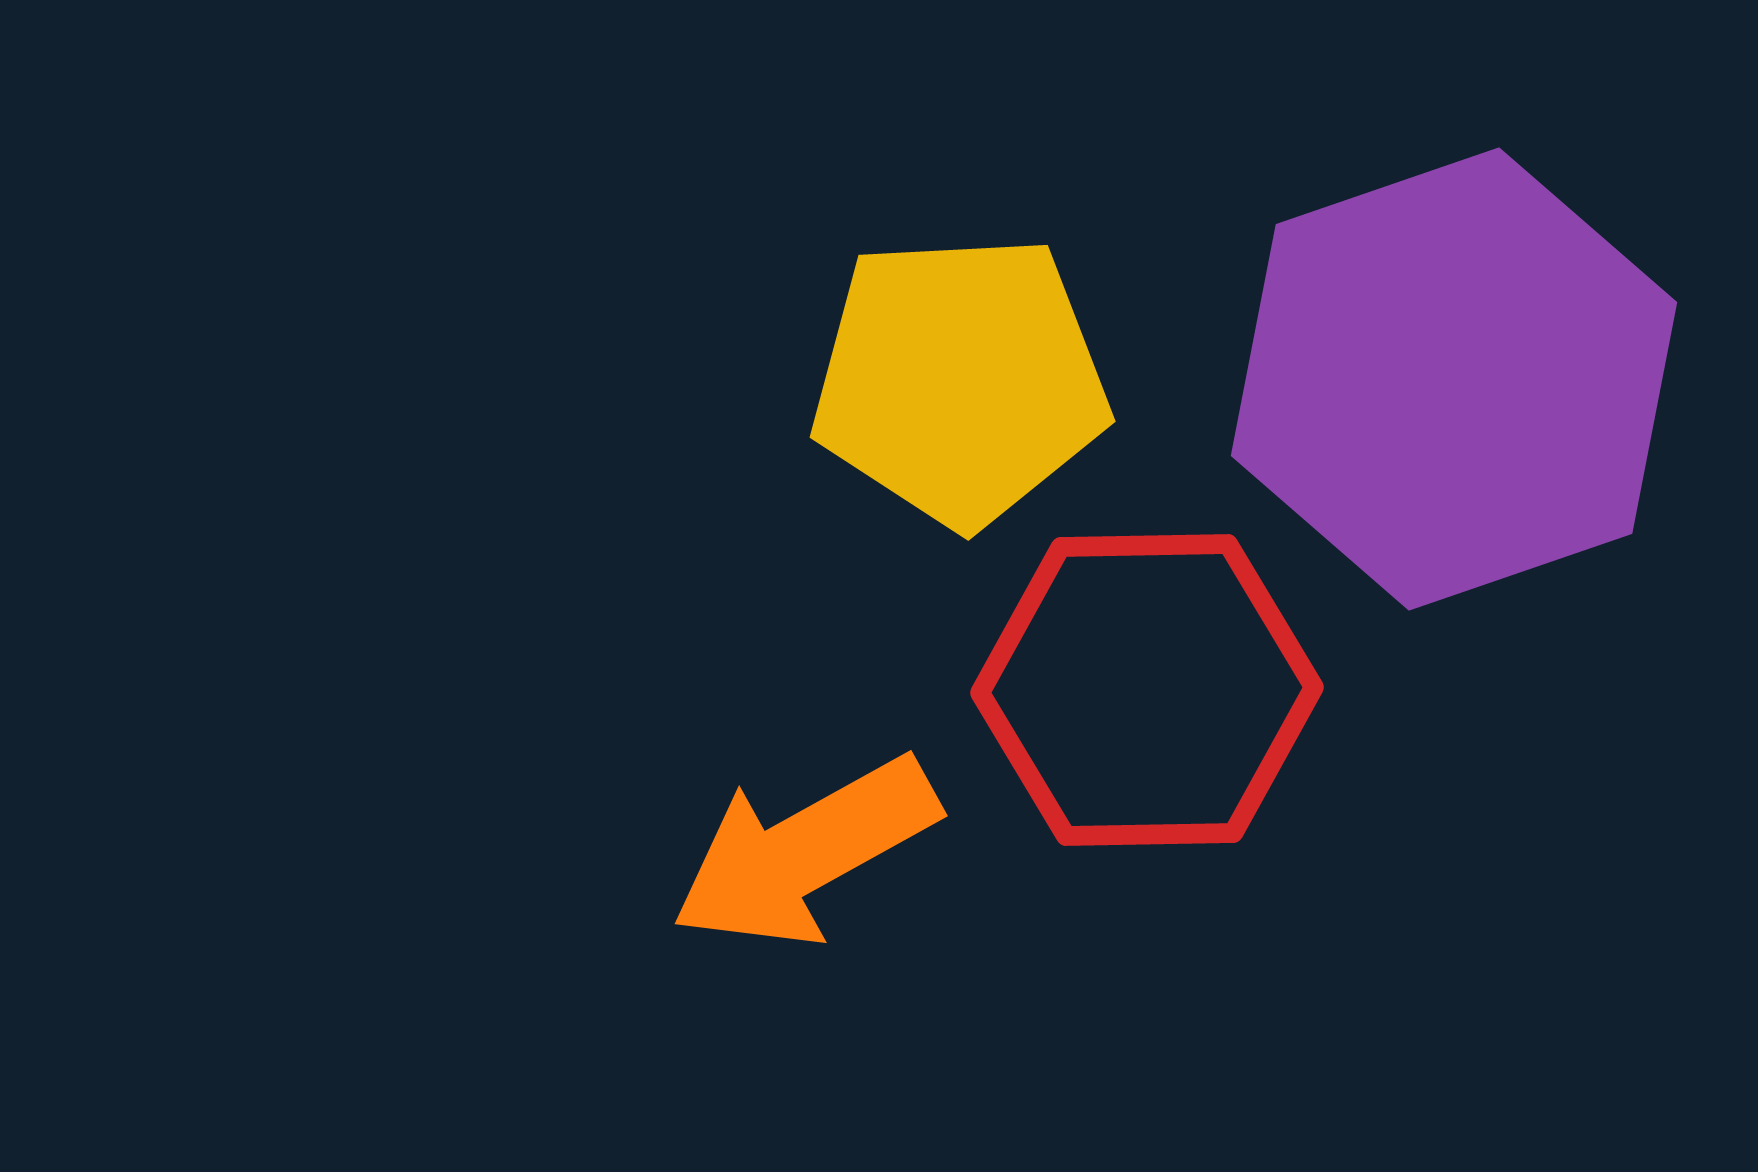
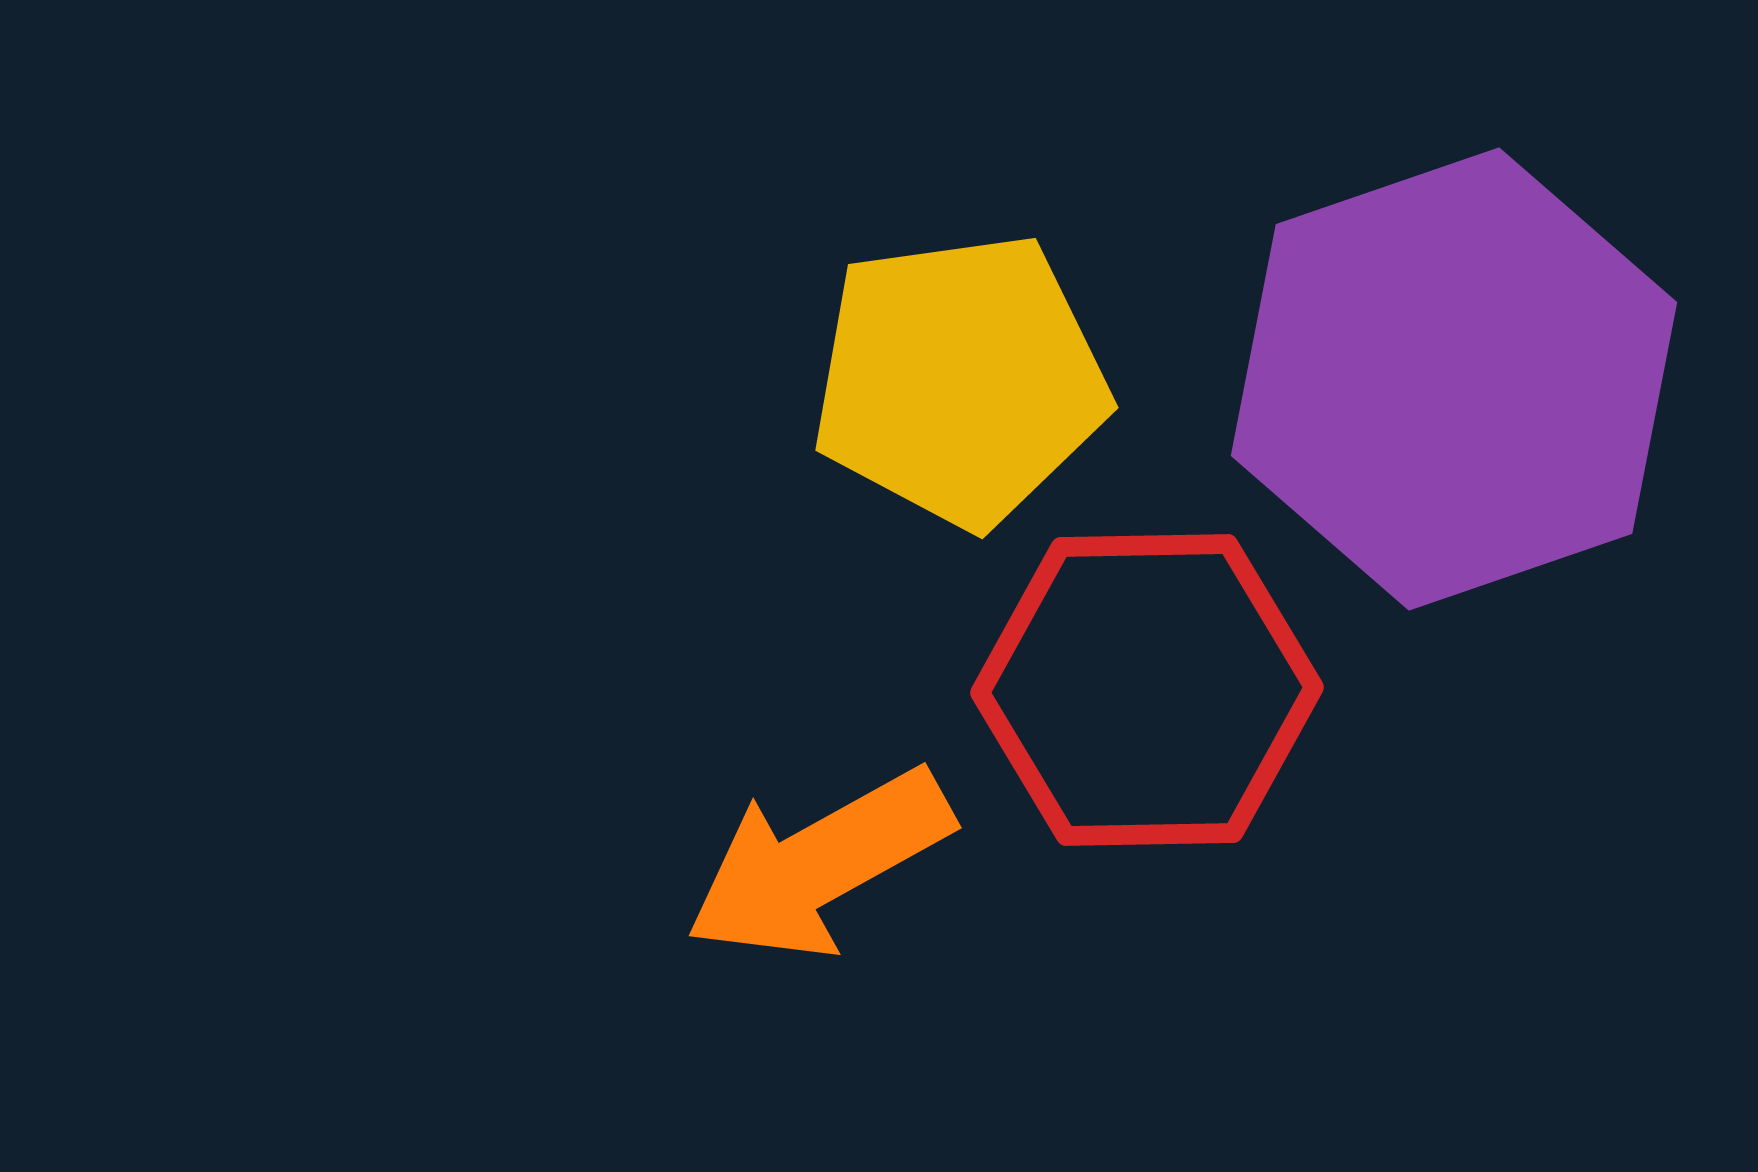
yellow pentagon: rotated 5 degrees counterclockwise
orange arrow: moved 14 px right, 12 px down
